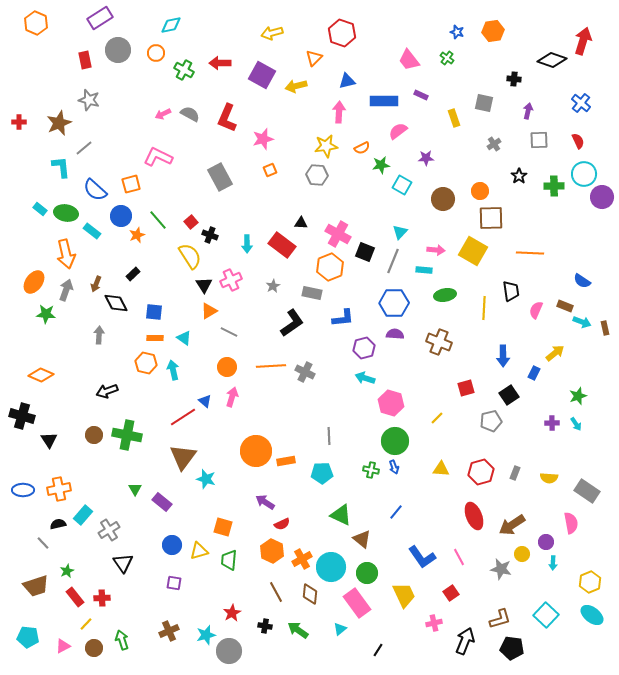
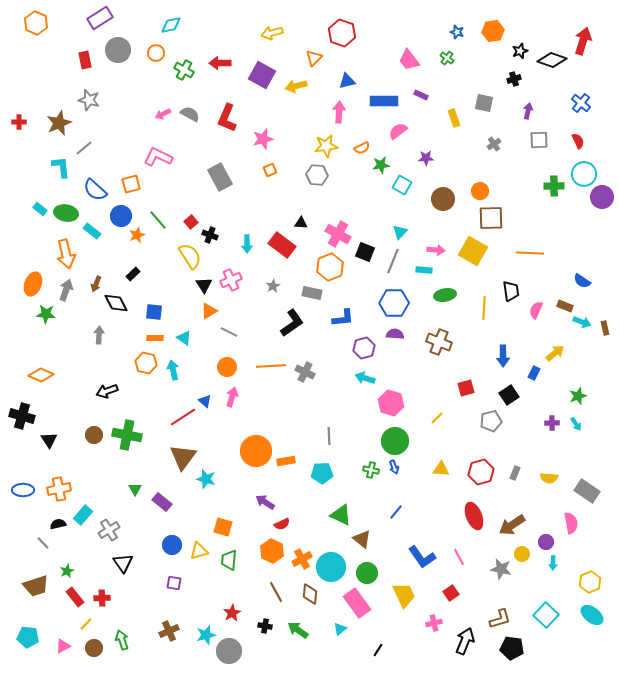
black cross at (514, 79): rotated 24 degrees counterclockwise
black star at (519, 176): moved 1 px right, 125 px up; rotated 14 degrees clockwise
orange ellipse at (34, 282): moved 1 px left, 2 px down; rotated 15 degrees counterclockwise
